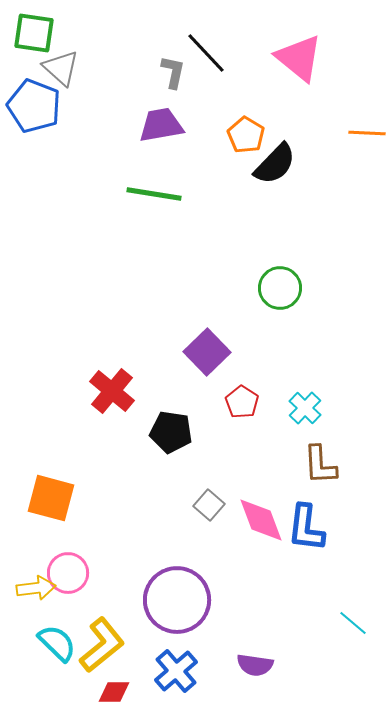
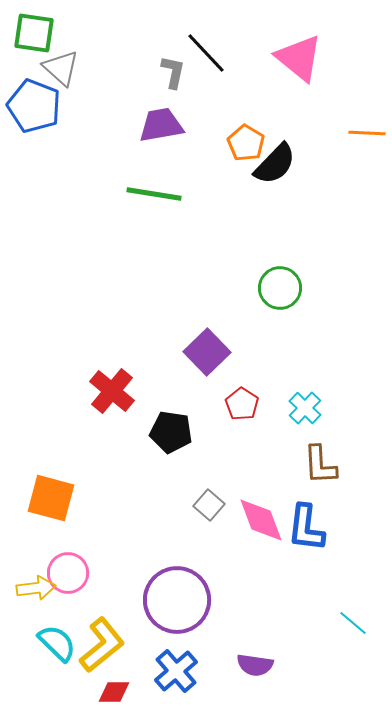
orange pentagon: moved 8 px down
red pentagon: moved 2 px down
